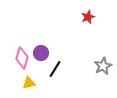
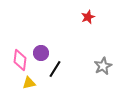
pink diamond: moved 2 px left, 2 px down; rotated 10 degrees counterclockwise
